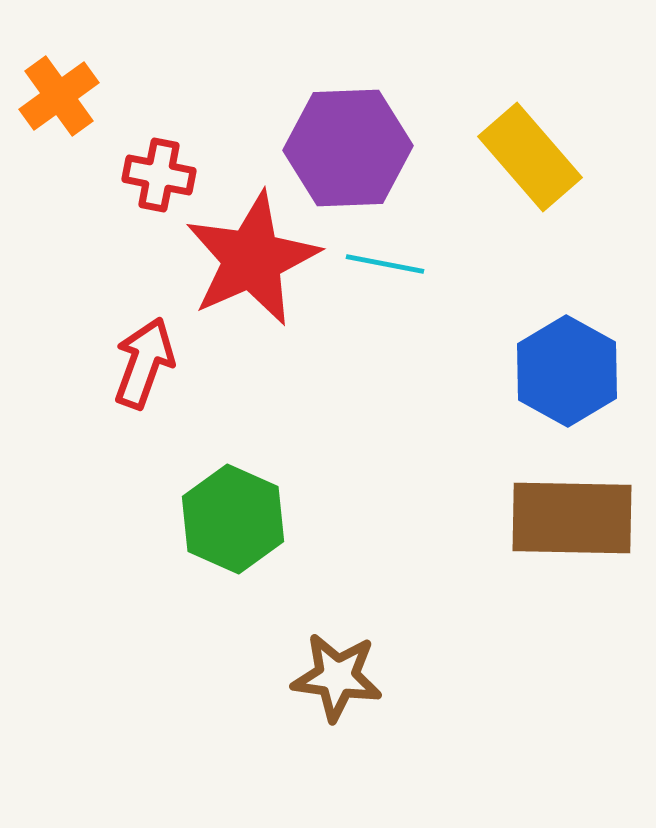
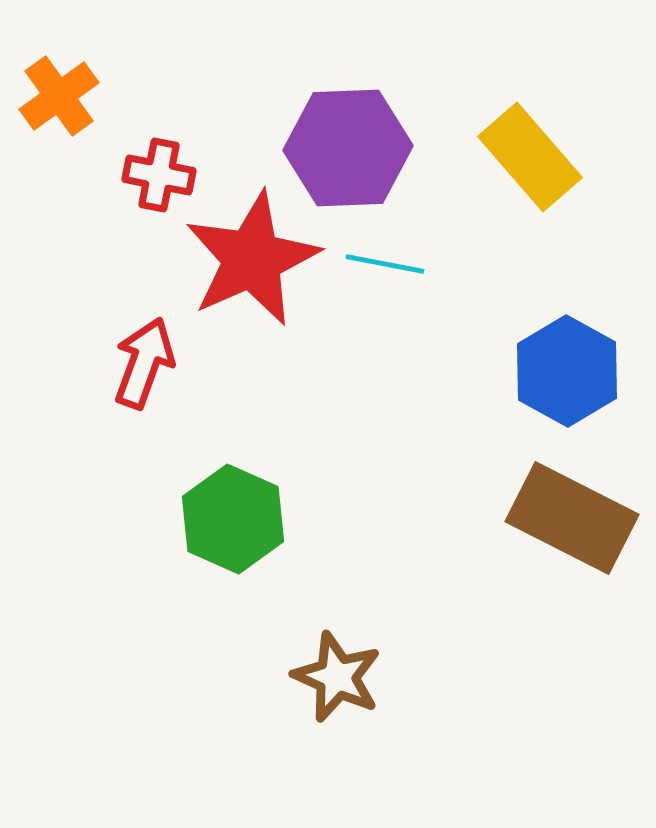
brown rectangle: rotated 26 degrees clockwise
brown star: rotated 16 degrees clockwise
